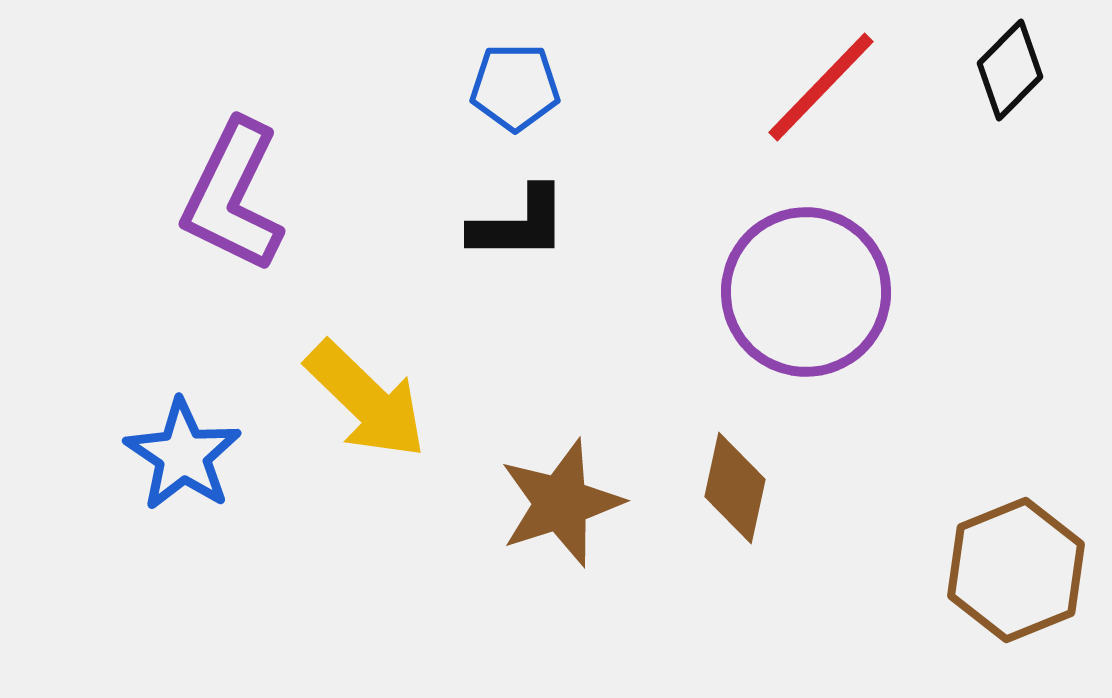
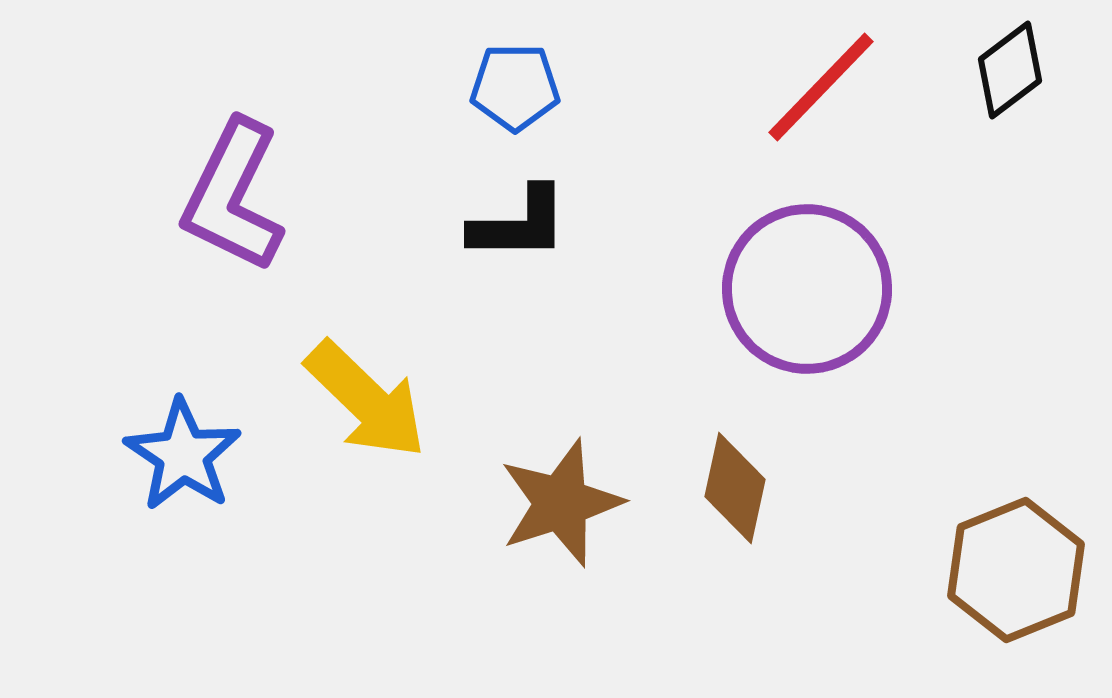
black diamond: rotated 8 degrees clockwise
purple circle: moved 1 px right, 3 px up
